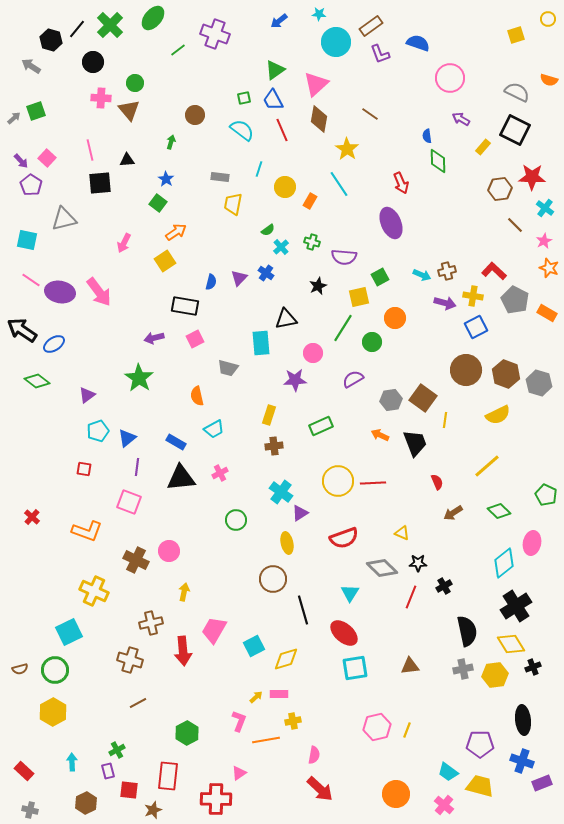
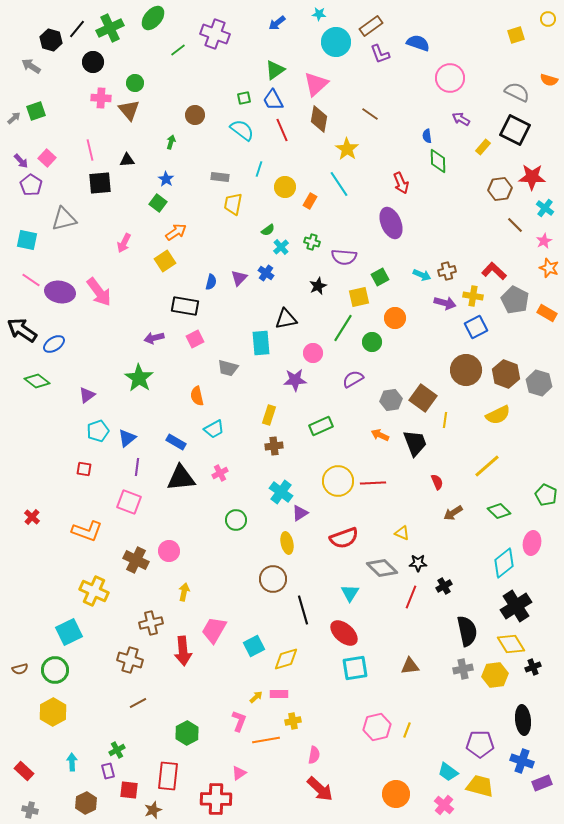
blue arrow at (279, 21): moved 2 px left, 2 px down
green cross at (110, 25): moved 3 px down; rotated 20 degrees clockwise
